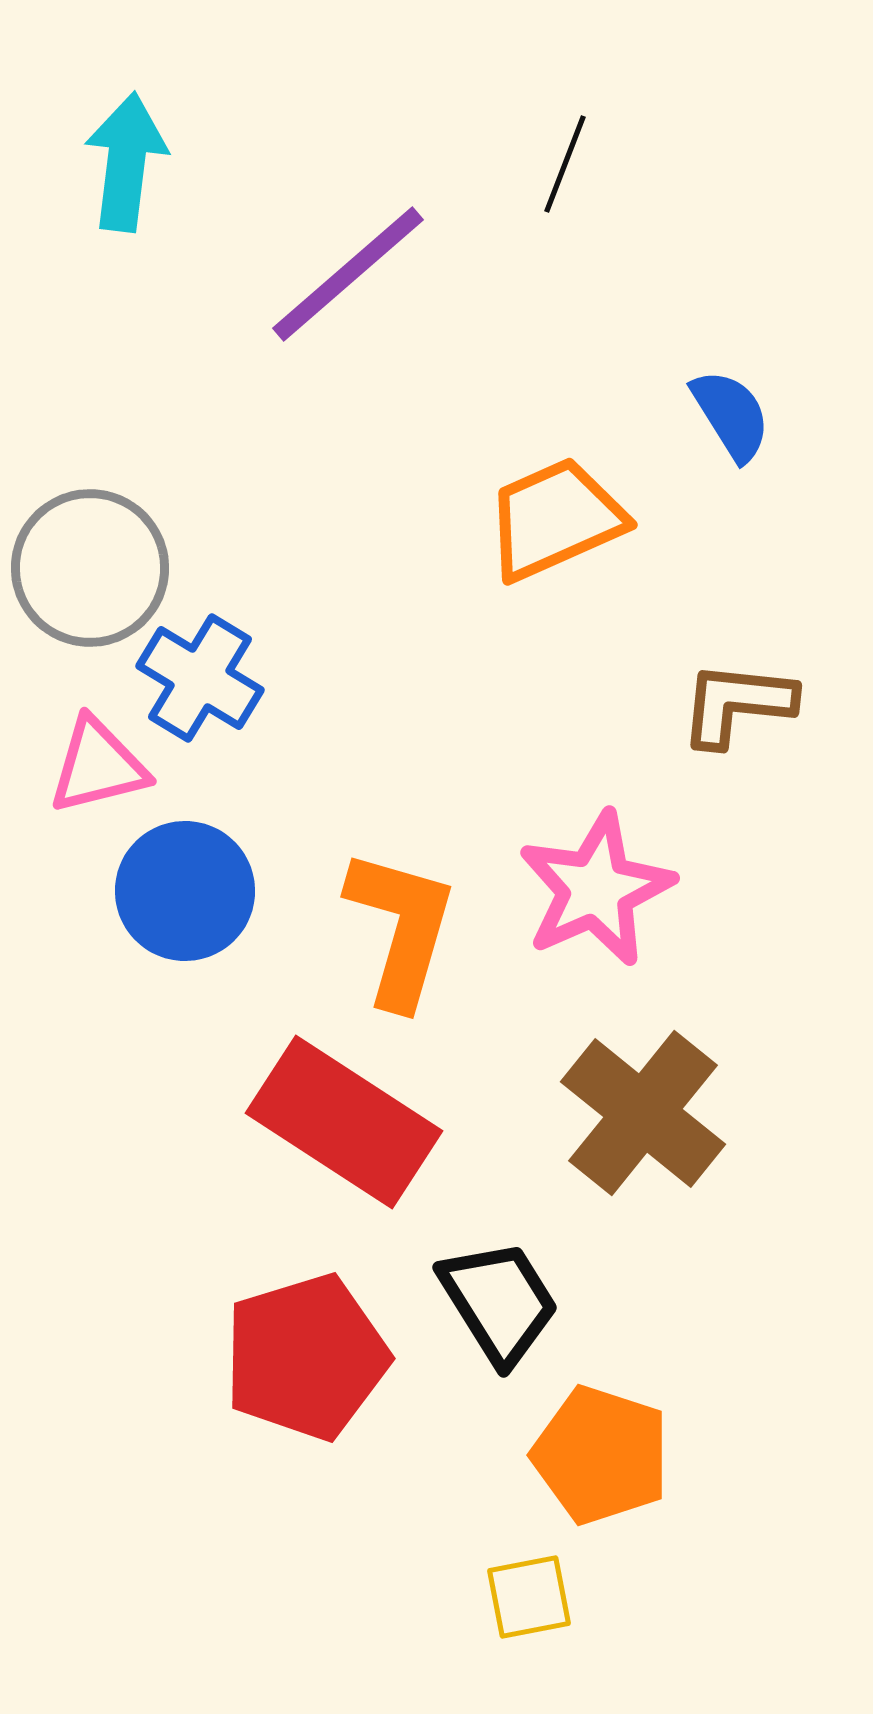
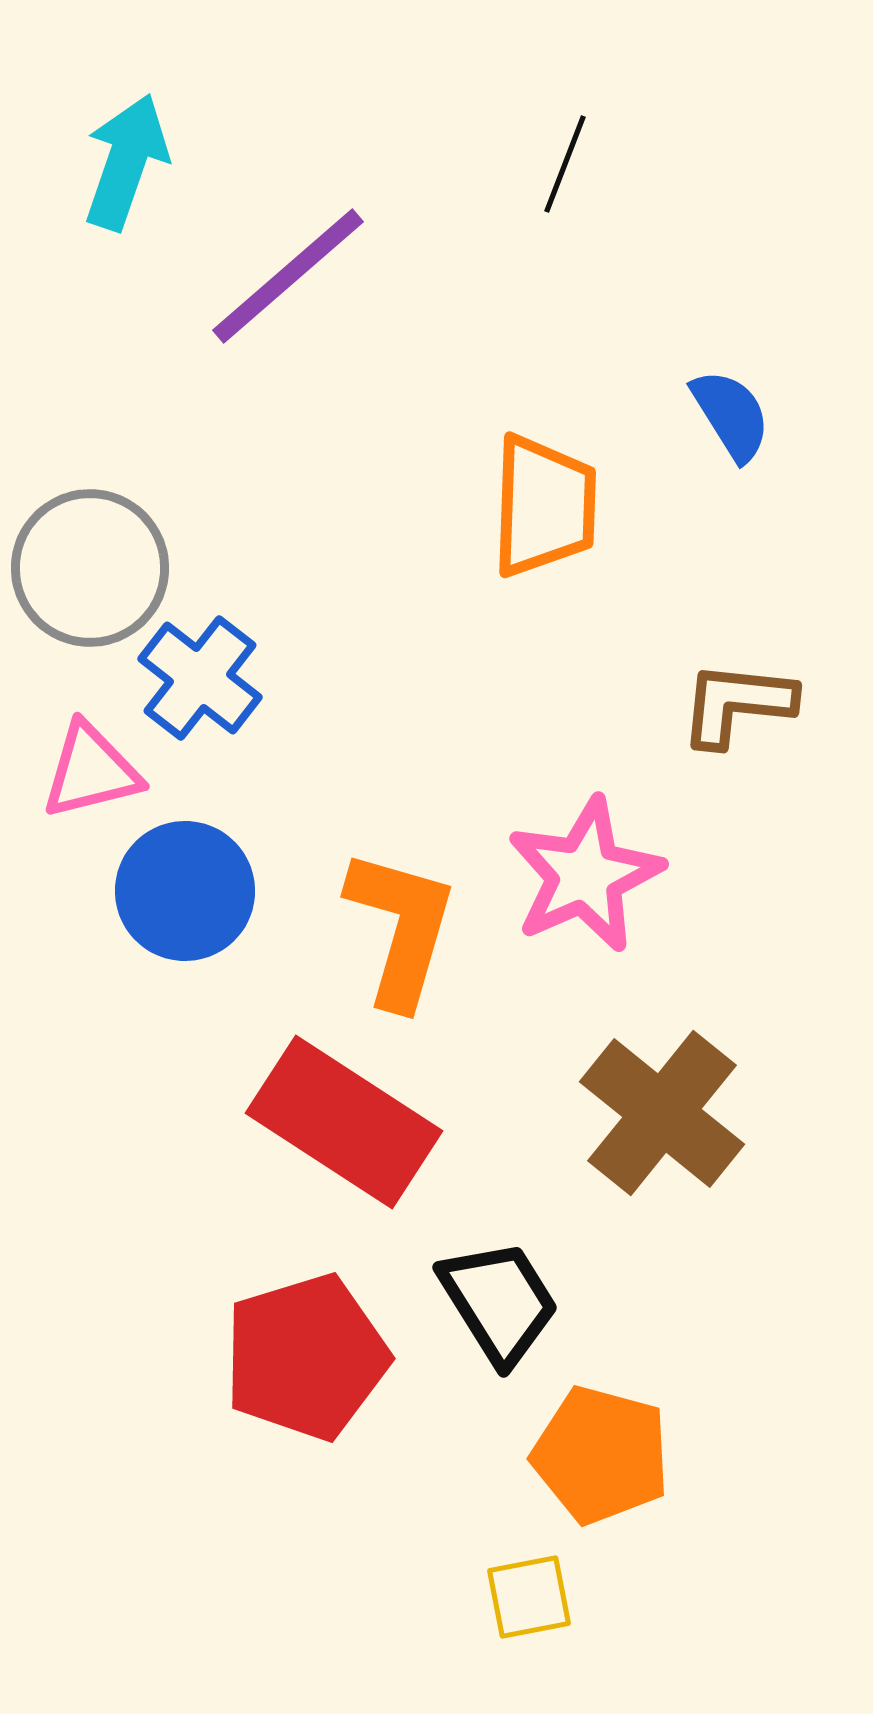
cyan arrow: rotated 12 degrees clockwise
purple line: moved 60 px left, 2 px down
orange trapezoid: moved 11 px left, 13 px up; rotated 116 degrees clockwise
blue cross: rotated 7 degrees clockwise
pink triangle: moved 7 px left, 5 px down
pink star: moved 11 px left, 14 px up
brown cross: moved 19 px right
orange pentagon: rotated 3 degrees counterclockwise
